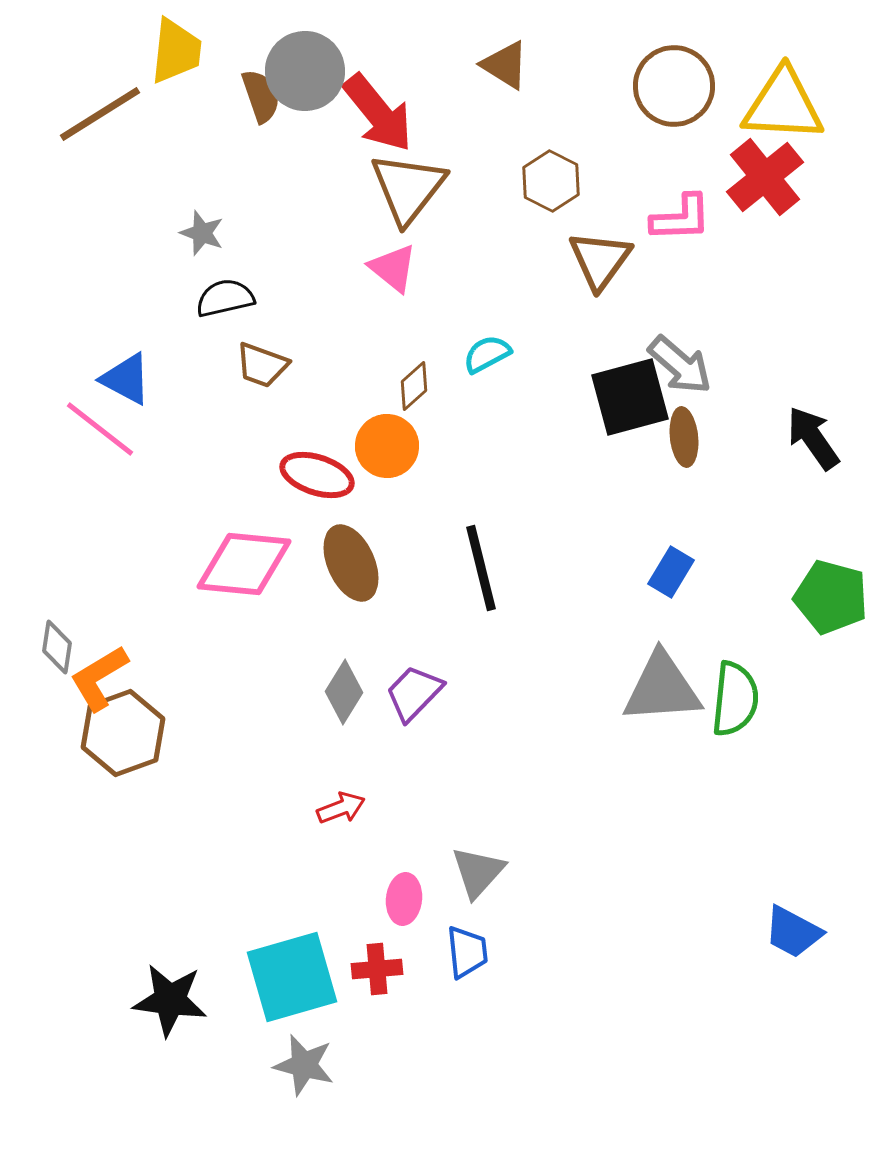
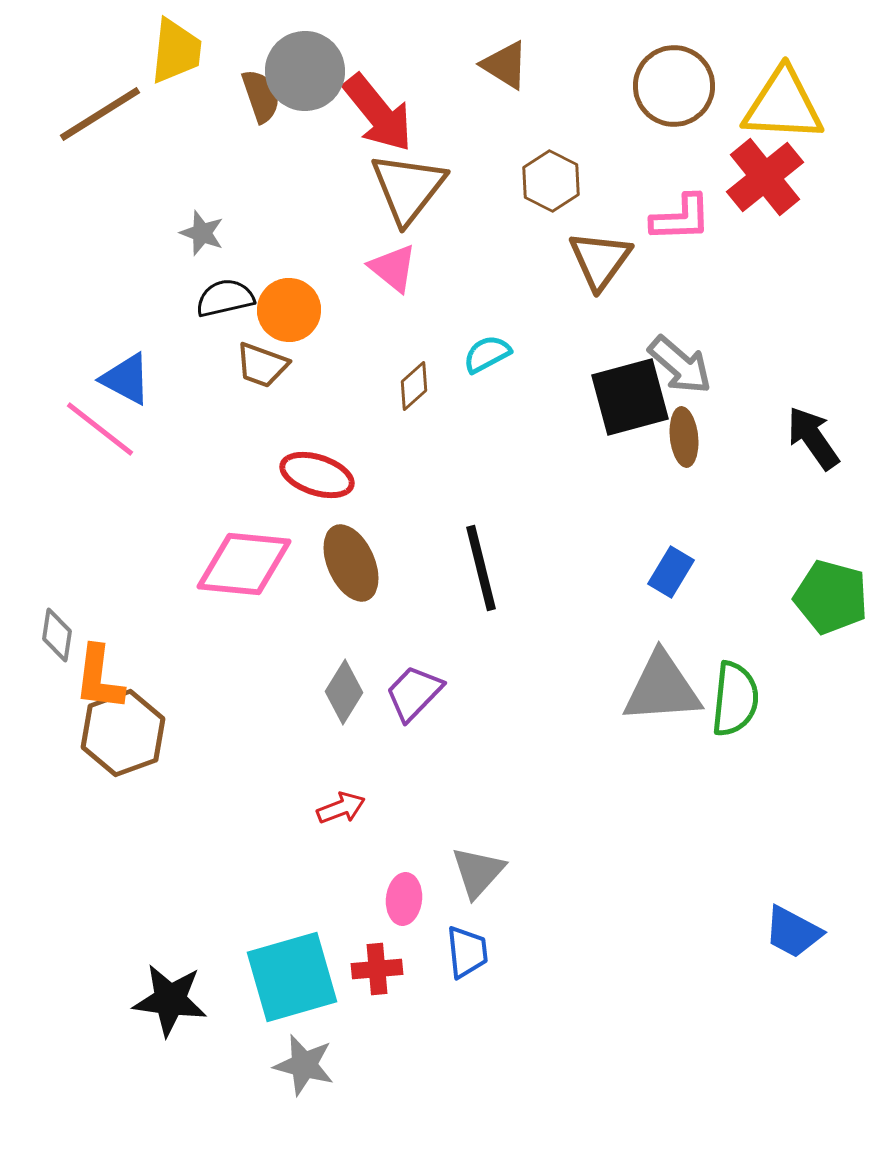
orange circle at (387, 446): moved 98 px left, 136 px up
gray diamond at (57, 647): moved 12 px up
orange L-shape at (99, 678): rotated 52 degrees counterclockwise
